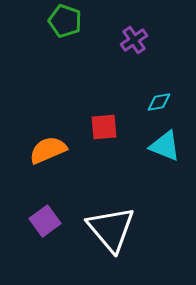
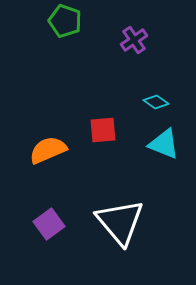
cyan diamond: moved 3 px left; rotated 45 degrees clockwise
red square: moved 1 px left, 3 px down
cyan triangle: moved 1 px left, 2 px up
purple square: moved 4 px right, 3 px down
white triangle: moved 9 px right, 7 px up
